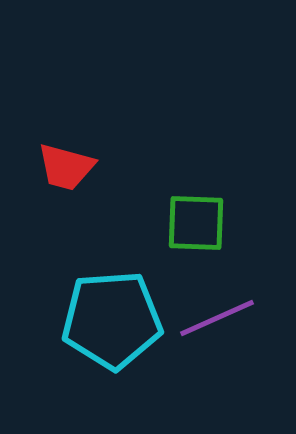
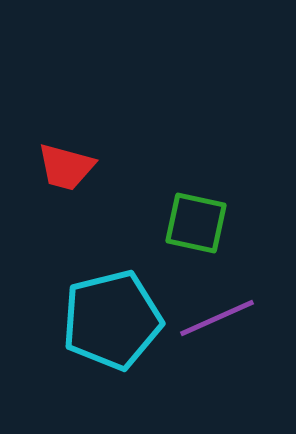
green square: rotated 10 degrees clockwise
cyan pentagon: rotated 10 degrees counterclockwise
